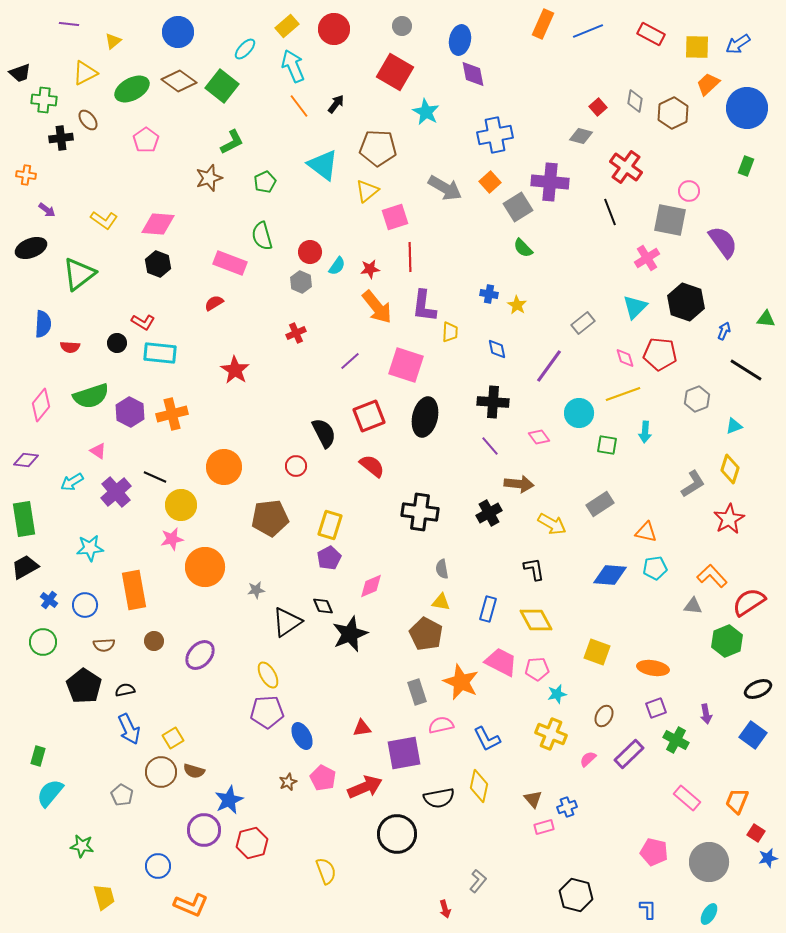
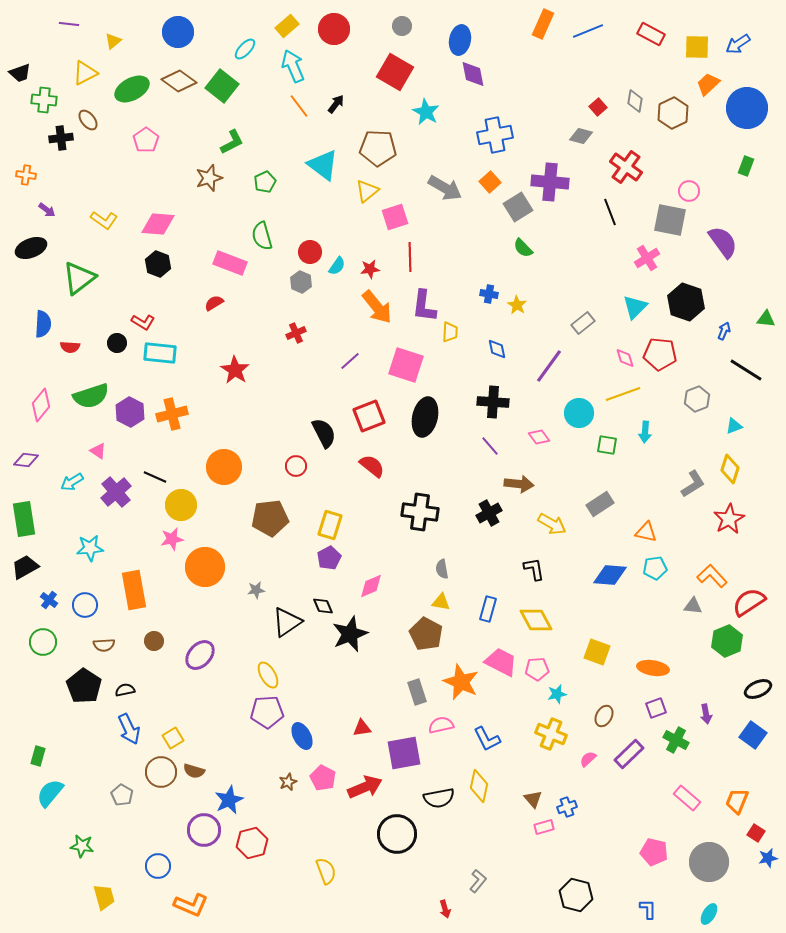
green triangle at (79, 274): moved 4 px down
